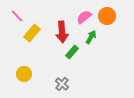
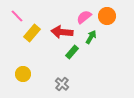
red arrow: rotated 100 degrees clockwise
yellow circle: moved 1 px left
